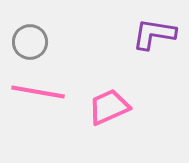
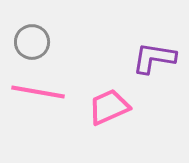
purple L-shape: moved 24 px down
gray circle: moved 2 px right
